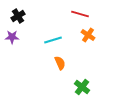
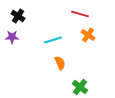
black cross: rotated 24 degrees counterclockwise
green cross: moved 2 px left
